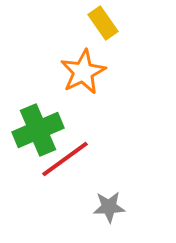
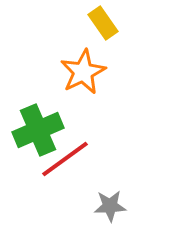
gray star: moved 1 px right, 1 px up
